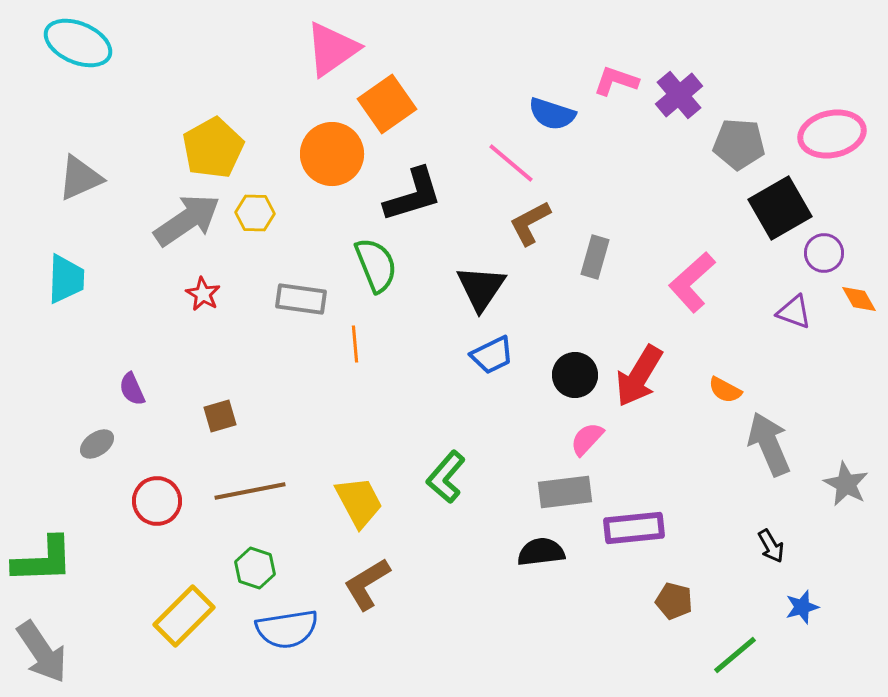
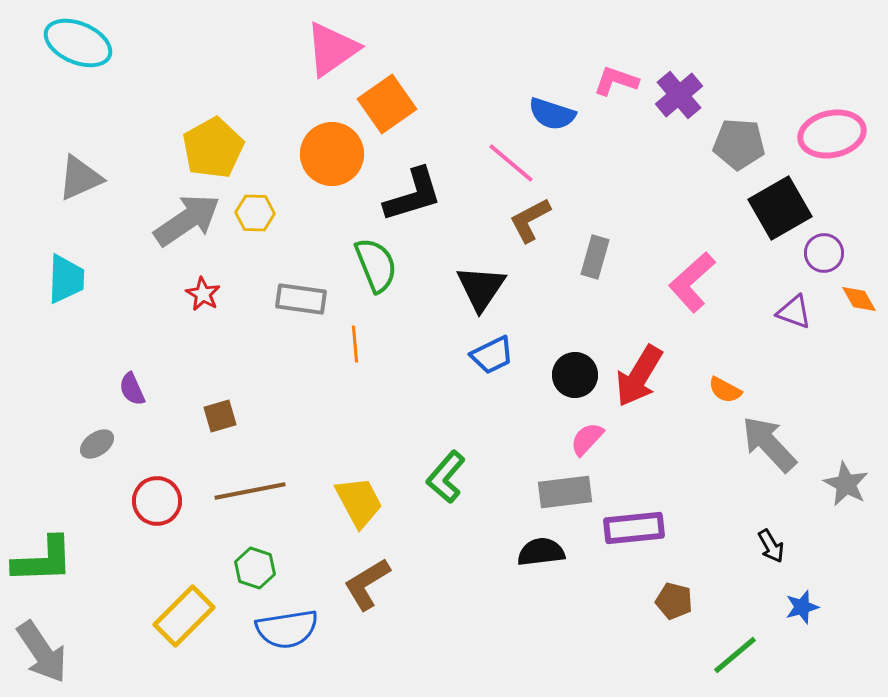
brown L-shape at (530, 223): moved 3 px up
gray arrow at (769, 444): rotated 20 degrees counterclockwise
